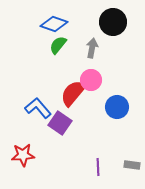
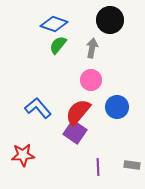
black circle: moved 3 px left, 2 px up
red semicircle: moved 5 px right, 19 px down
purple square: moved 15 px right, 9 px down
